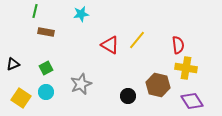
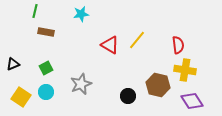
yellow cross: moved 1 px left, 2 px down
yellow square: moved 1 px up
